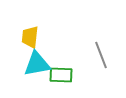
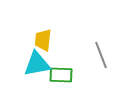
yellow trapezoid: moved 13 px right, 3 px down
